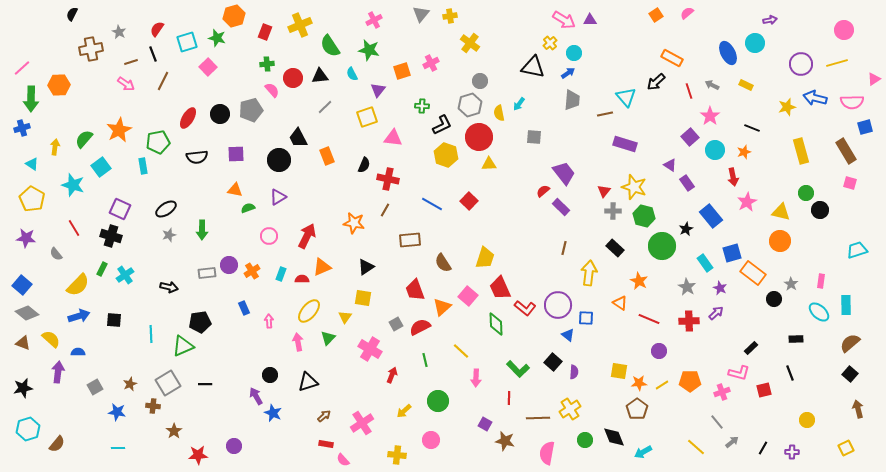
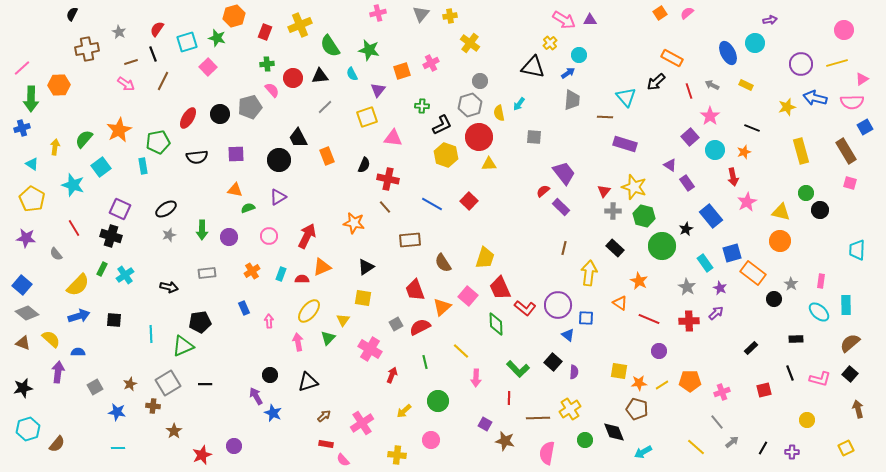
orange square at (656, 15): moved 4 px right, 2 px up
pink cross at (374, 20): moved 4 px right, 7 px up; rotated 14 degrees clockwise
brown cross at (91, 49): moved 4 px left
cyan circle at (574, 53): moved 5 px right, 2 px down
pink triangle at (874, 79): moved 12 px left
gray pentagon at (251, 110): moved 1 px left, 3 px up
brown line at (605, 114): moved 3 px down; rotated 14 degrees clockwise
blue square at (865, 127): rotated 14 degrees counterclockwise
brown line at (385, 210): moved 3 px up; rotated 72 degrees counterclockwise
cyan trapezoid at (857, 250): rotated 70 degrees counterclockwise
purple circle at (229, 265): moved 28 px up
yellow triangle at (345, 317): moved 2 px left, 3 px down
green line at (425, 360): moved 2 px down
pink L-shape at (739, 373): moved 81 px right, 6 px down
brown pentagon at (637, 409): rotated 20 degrees counterclockwise
black diamond at (614, 437): moved 5 px up
red star at (198, 455): moved 4 px right; rotated 18 degrees counterclockwise
